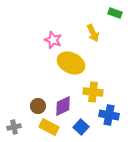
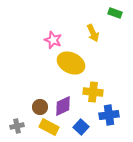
brown circle: moved 2 px right, 1 px down
blue cross: rotated 18 degrees counterclockwise
gray cross: moved 3 px right, 1 px up
